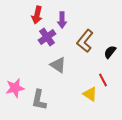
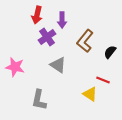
red line: rotated 40 degrees counterclockwise
pink star: moved 21 px up; rotated 24 degrees clockwise
